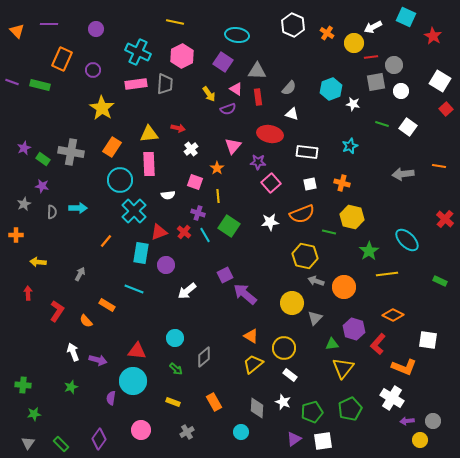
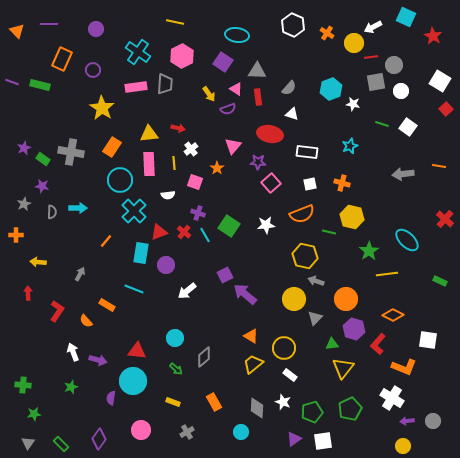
cyan cross at (138, 52): rotated 10 degrees clockwise
pink rectangle at (136, 84): moved 3 px down
yellow line at (218, 196): moved 44 px left, 33 px up
white star at (270, 222): moved 4 px left, 3 px down
orange circle at (344, 287): moved 2 px right, 12 px down
yellow circle at (292, 303): moved 2 px right, 4 px up
yellow circle at (420, 440): moved 17 px left, 6 px down
